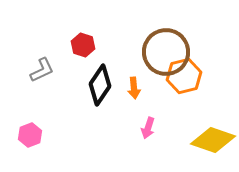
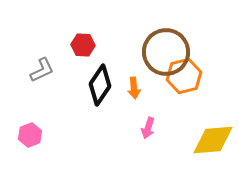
red hexagon: rotated 15 degrees counterclockwise
yellow diamond: rotated 24 degrees counterclockwise
